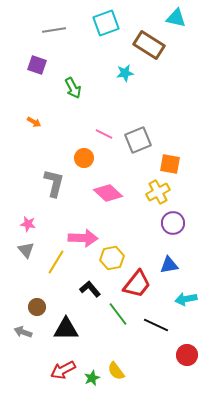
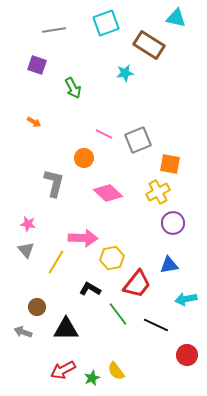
black L-shape: rotated 20 degrees counterclockwise
